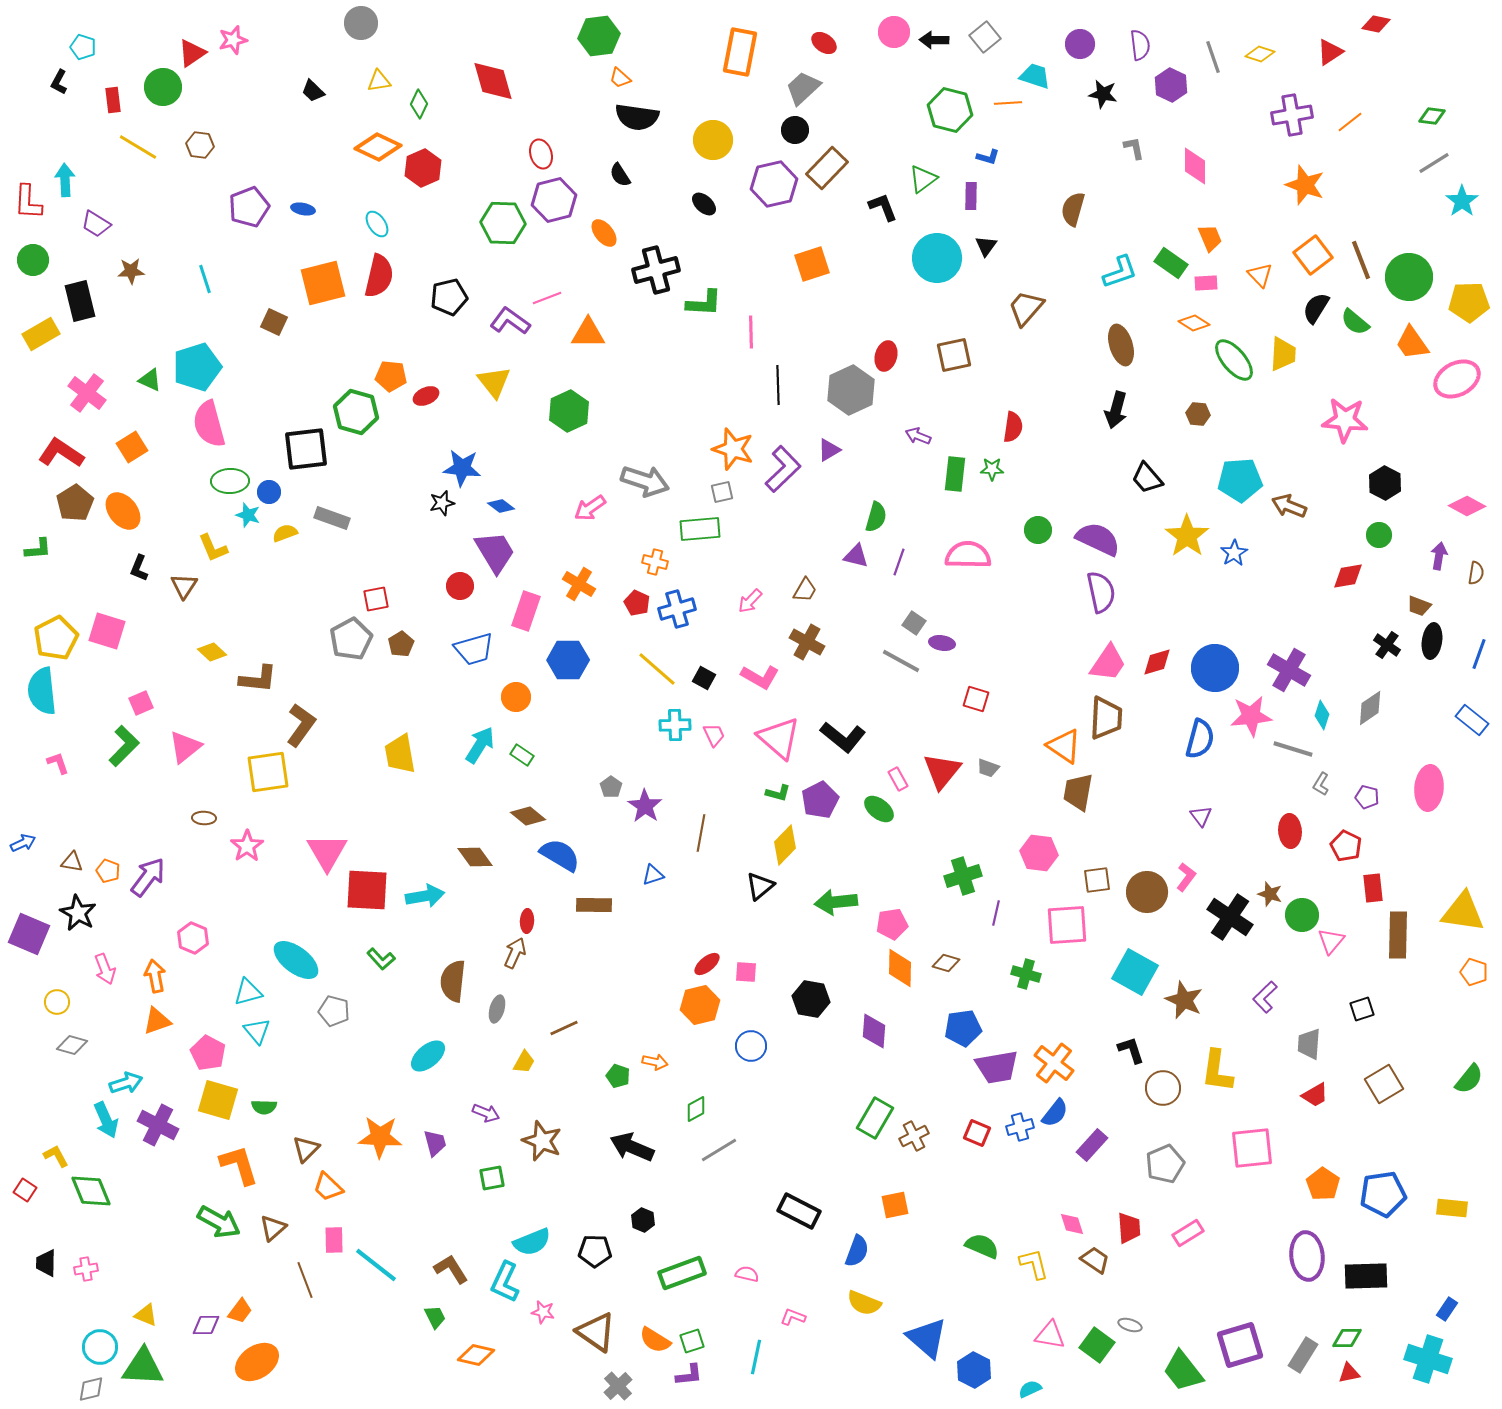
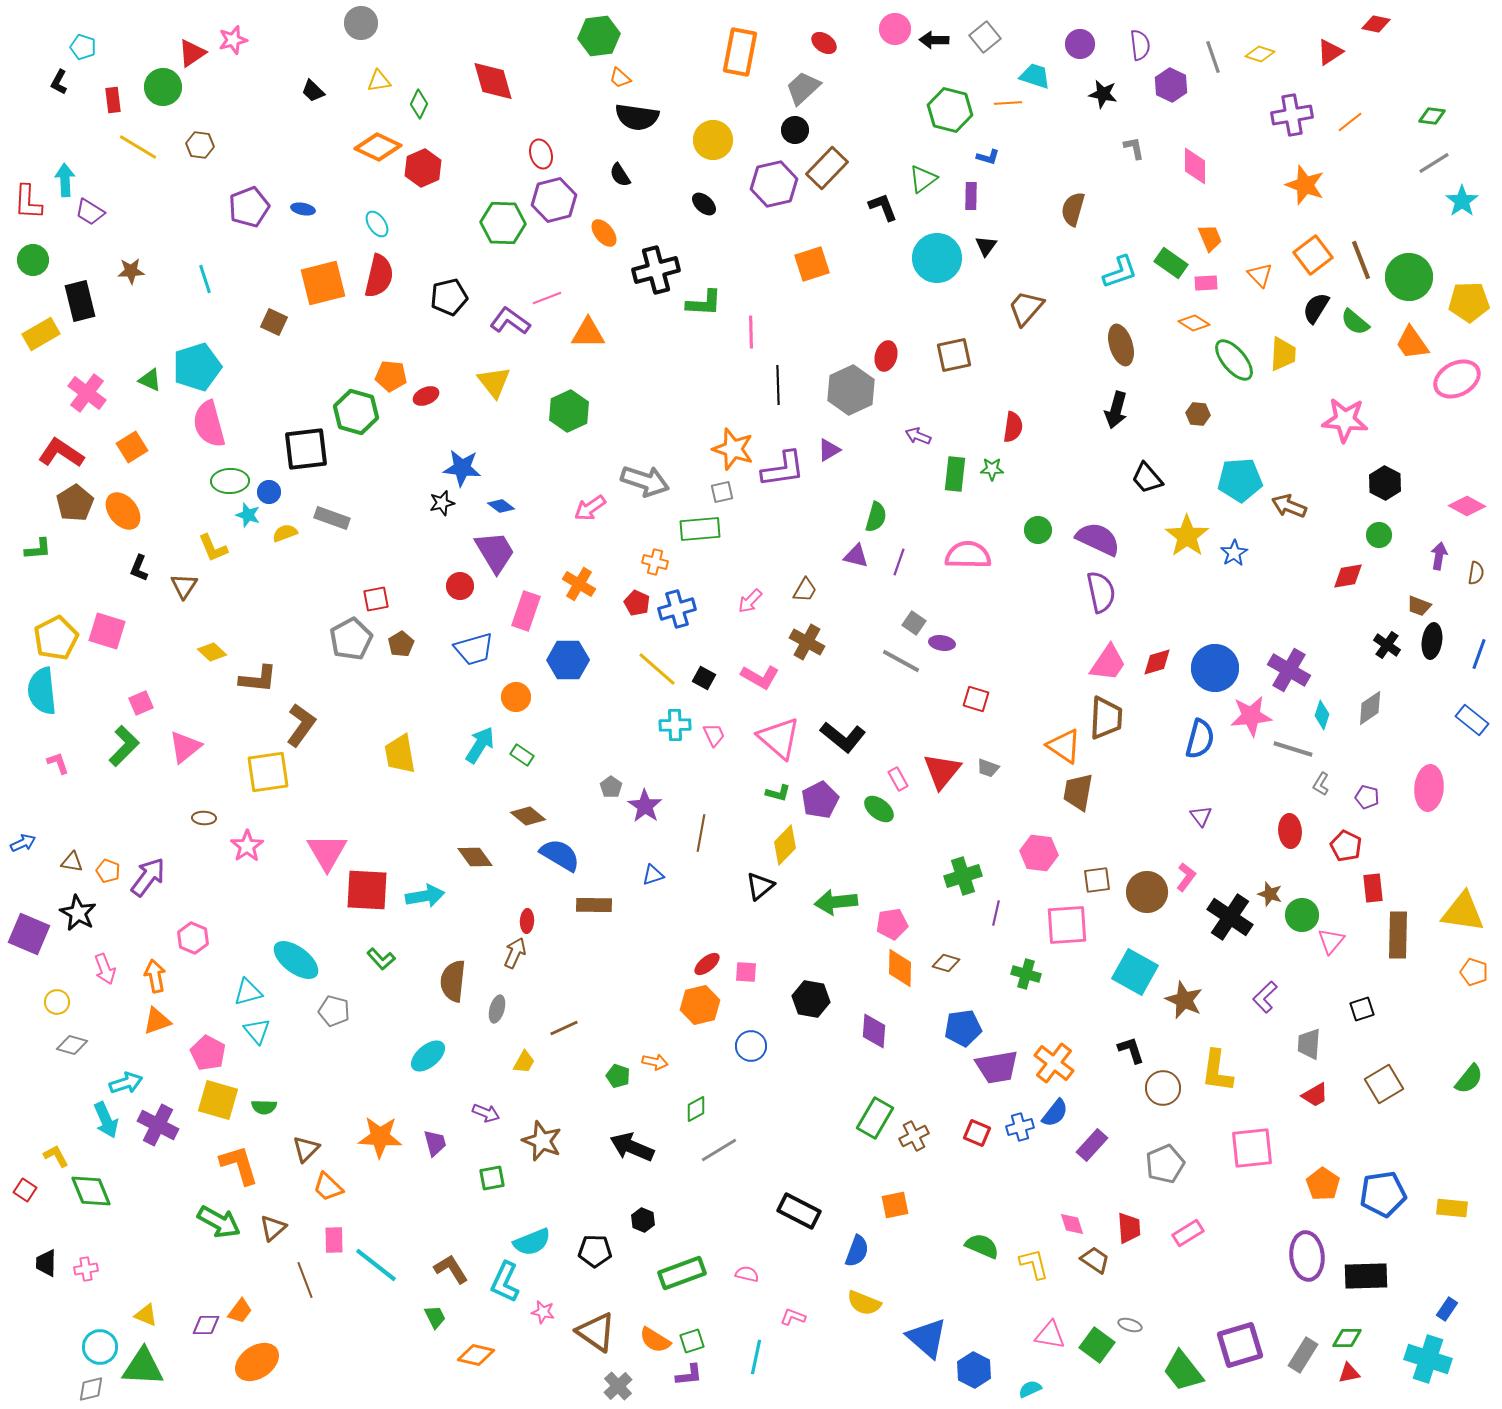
pink circle at (894, 32): moved 1 px right, 3 px up
purple trapezoid at (96, 224): moved 6 px left, 12 px up
purple L-shape at (783, 469): rotated 36 degrees clockwise
